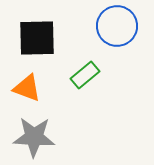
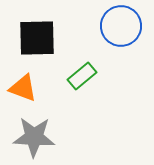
blue circle: moved 4 px right
green rectangle: moved 3 px left, 1 px down
orange triangle: moved 4 px left
